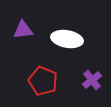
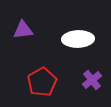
white ellipse: moved 11 px right; rotated 12 degrees counterclockwise
red pentagon: moved 1 px left, 1 px down; rotated 20 degrees clockwise
